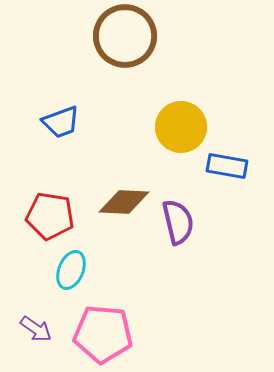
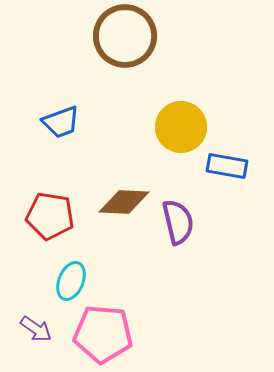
cyan ellipse: moved 11 px down
